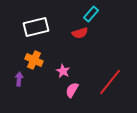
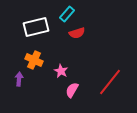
cyan rectangle: moved 24 px left
red semicircle: moved 3 px left
pink star: moved 2 px left
